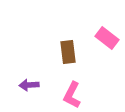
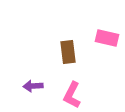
pink rectangle: rotated 25 degrees counterclockwise
purple arrow: moved 4 px right, 1 px down
